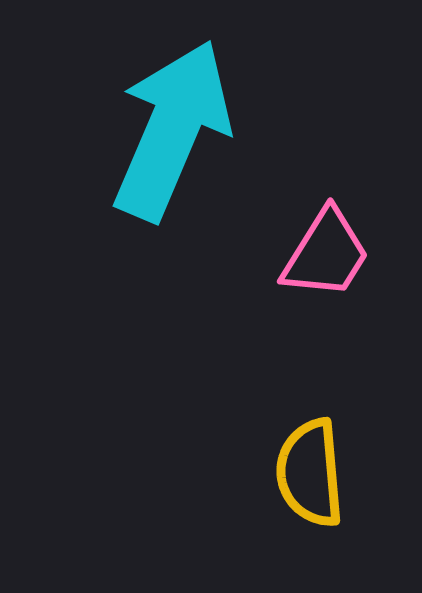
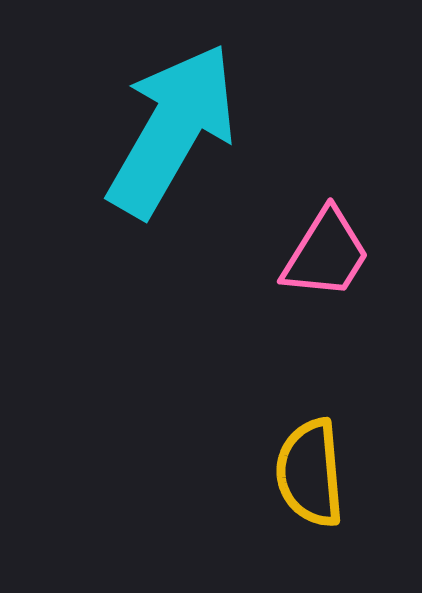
cyan arrow: rotated 7 degrees clockwise
